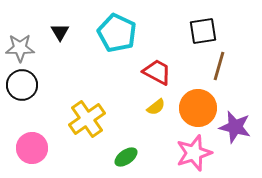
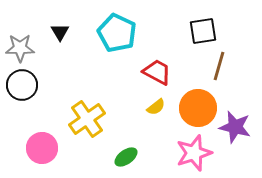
pink circle: moved 10 px right
